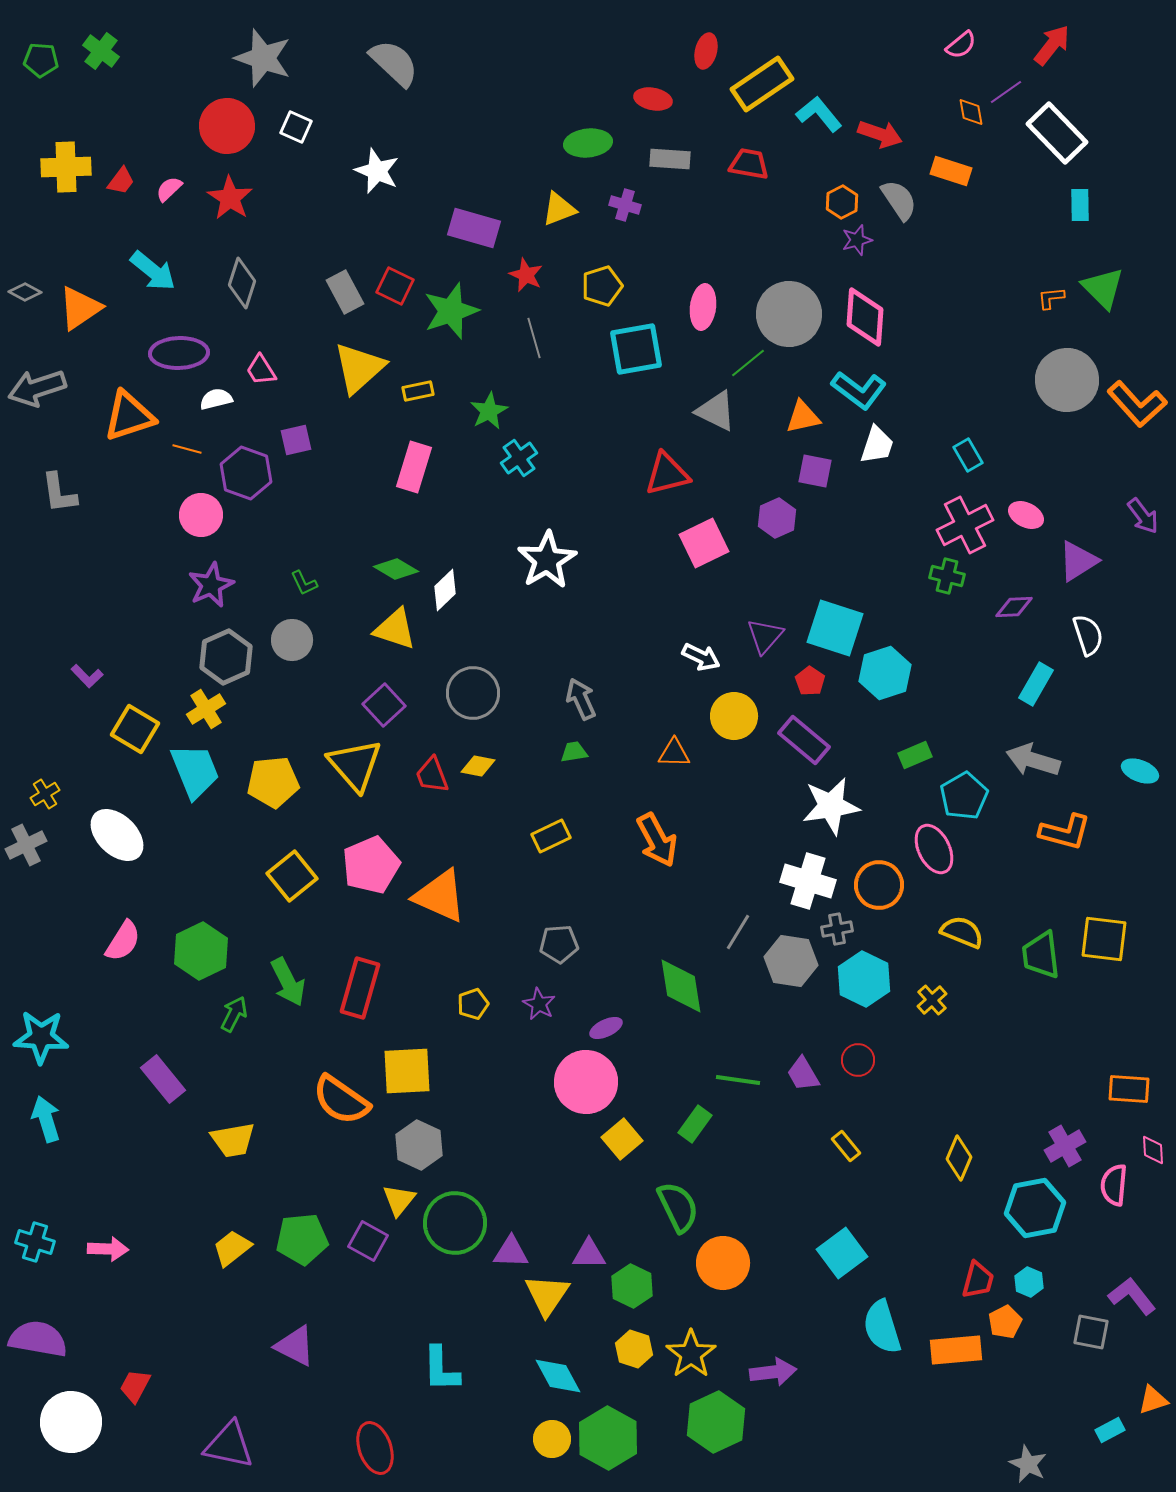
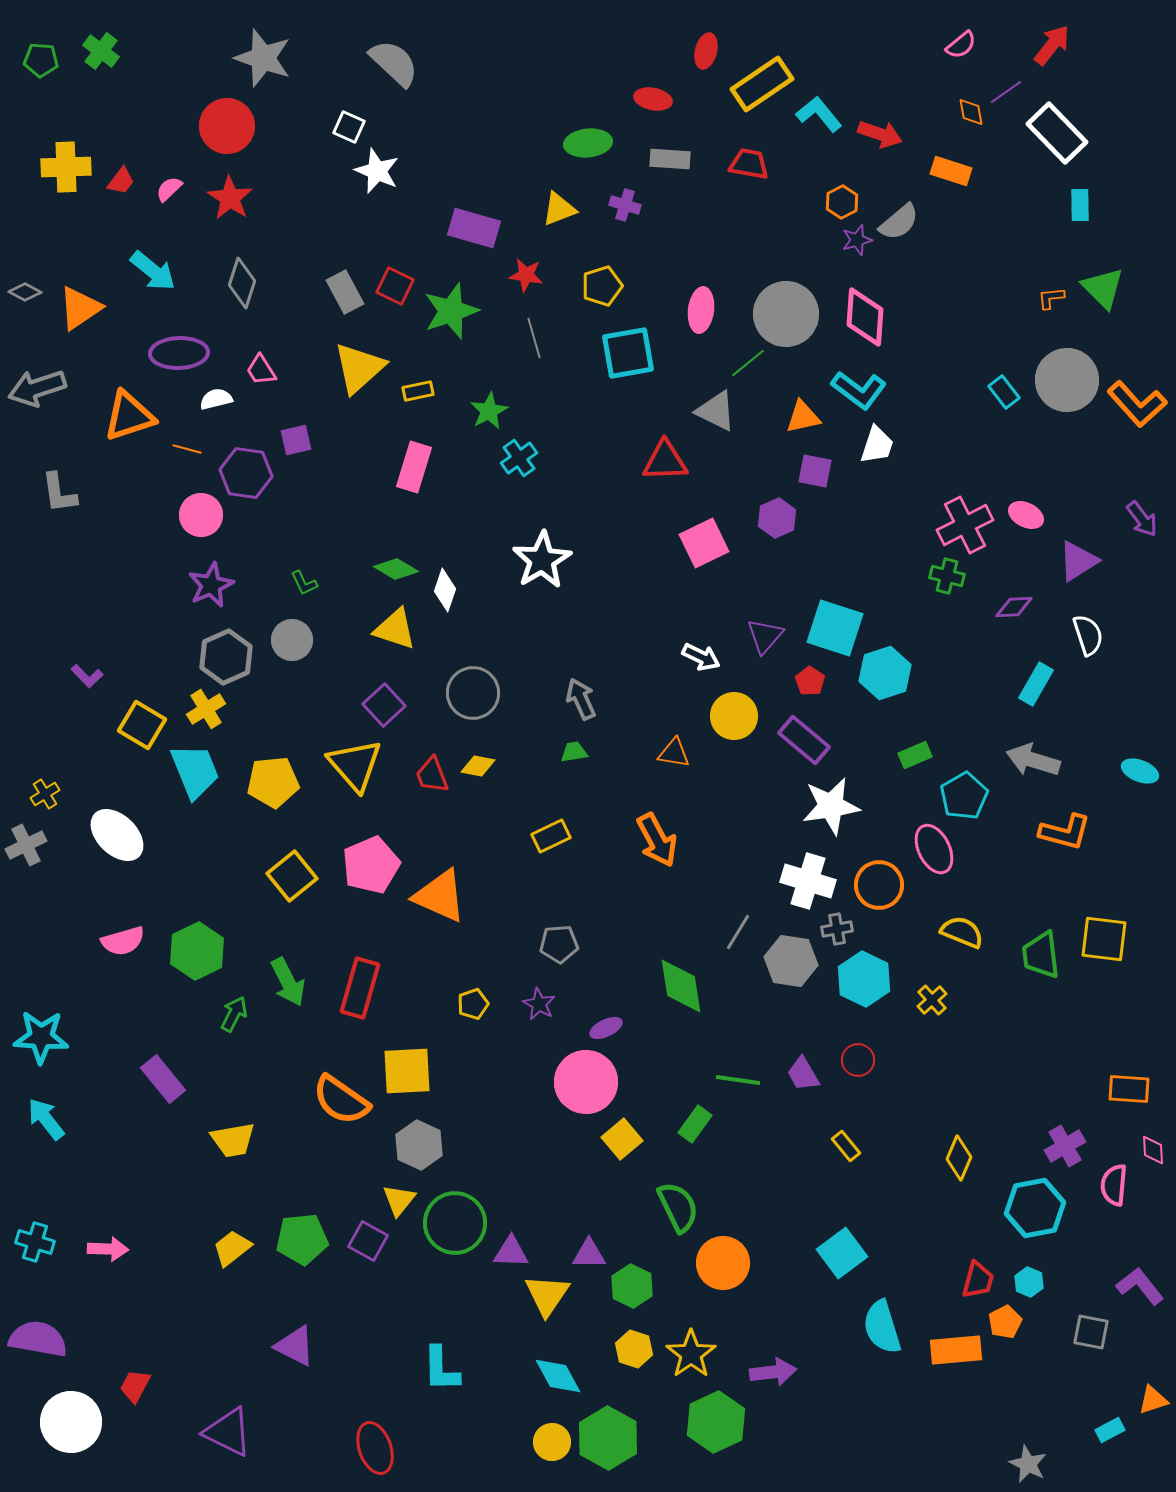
white square at (296, 127): moved 53 px right
gray semicircle at (899, 200): moved 22 px down; rotated 84 degrees clockwise
red star at (526, 275): rotated 16 degrees counterclockwise
pink ellipse at (703, 307): moved 2 px left, 3 px down
gray circle at (789, 314): moved 3 px left
cyan square at (636, 349): moved 8 px left, 4 px down
cyan rectangle at (968, 455): moved 36 px right, 63 px up; rotated 8 degrees counterclockwise
purple hexagon at (246, 473): rotated 12 degrees counterclockwise
red triangle at (667, 474): moved 2 px left, 13 px up; rotated 12 degrees clockwise
purple arrow at (1143, 516): moved 1 px left, 3 px down
white star at (547, 560): moved 5 px left
white diamond at (445, 590): rotated 27 degrees counterclockwise
yellow square at (135, 729): moved 7 px right, 4 px up
orange triangle at (674, 753): rotated 8 degrees clockwise
pink semicircle at (123, 941): rotated 42 degrees clockwise
green hexagon at (201, 951): moved 4 px left
cyan arrow at (46, 1119): rotated 21 degrees counterclockwise
purple L-shape at (1132, 1296): moved 8 px right, 10 px up
yellow circle at (552, 1439): moved 3 px down
purple triangle at (229, 1445): moved 1 px left, 13 px up; rotated 14 degrees clockwise
